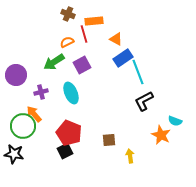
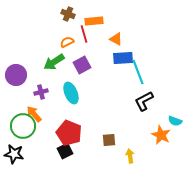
blue rectangle: rotated 30 degrees clockwise
